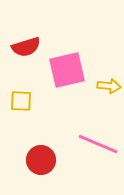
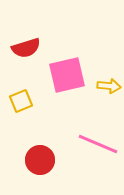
red semicircle: moved 1 px down
pink square: moved 5 px down
yellow square: rotated 25 degrees counterclockwise
red circle: moved 1 px left
